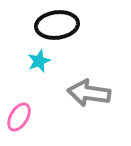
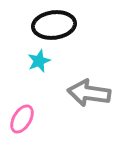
black ellipse: moved 3 px left
pink ellipse: moved 3 px right, 2 px down
